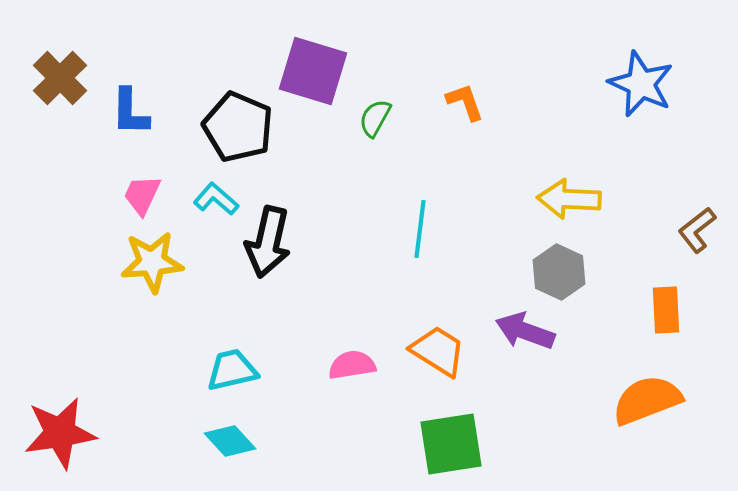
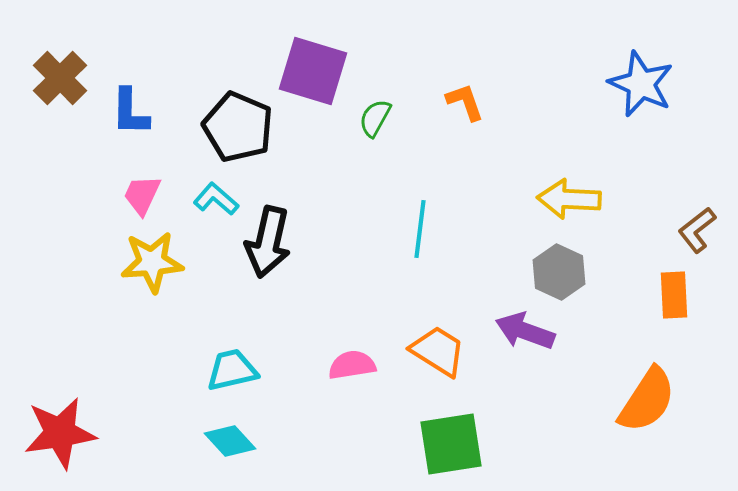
orange rectangle: moved 8 px right, 15 px up
orange semicircle: rotated 144 degrees clockwise
